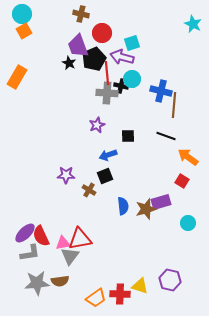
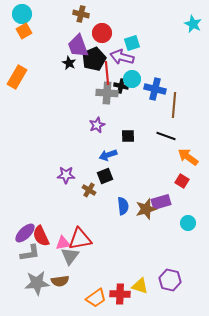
blue cross at (161, 91): moved 6 px left, 2 px up
